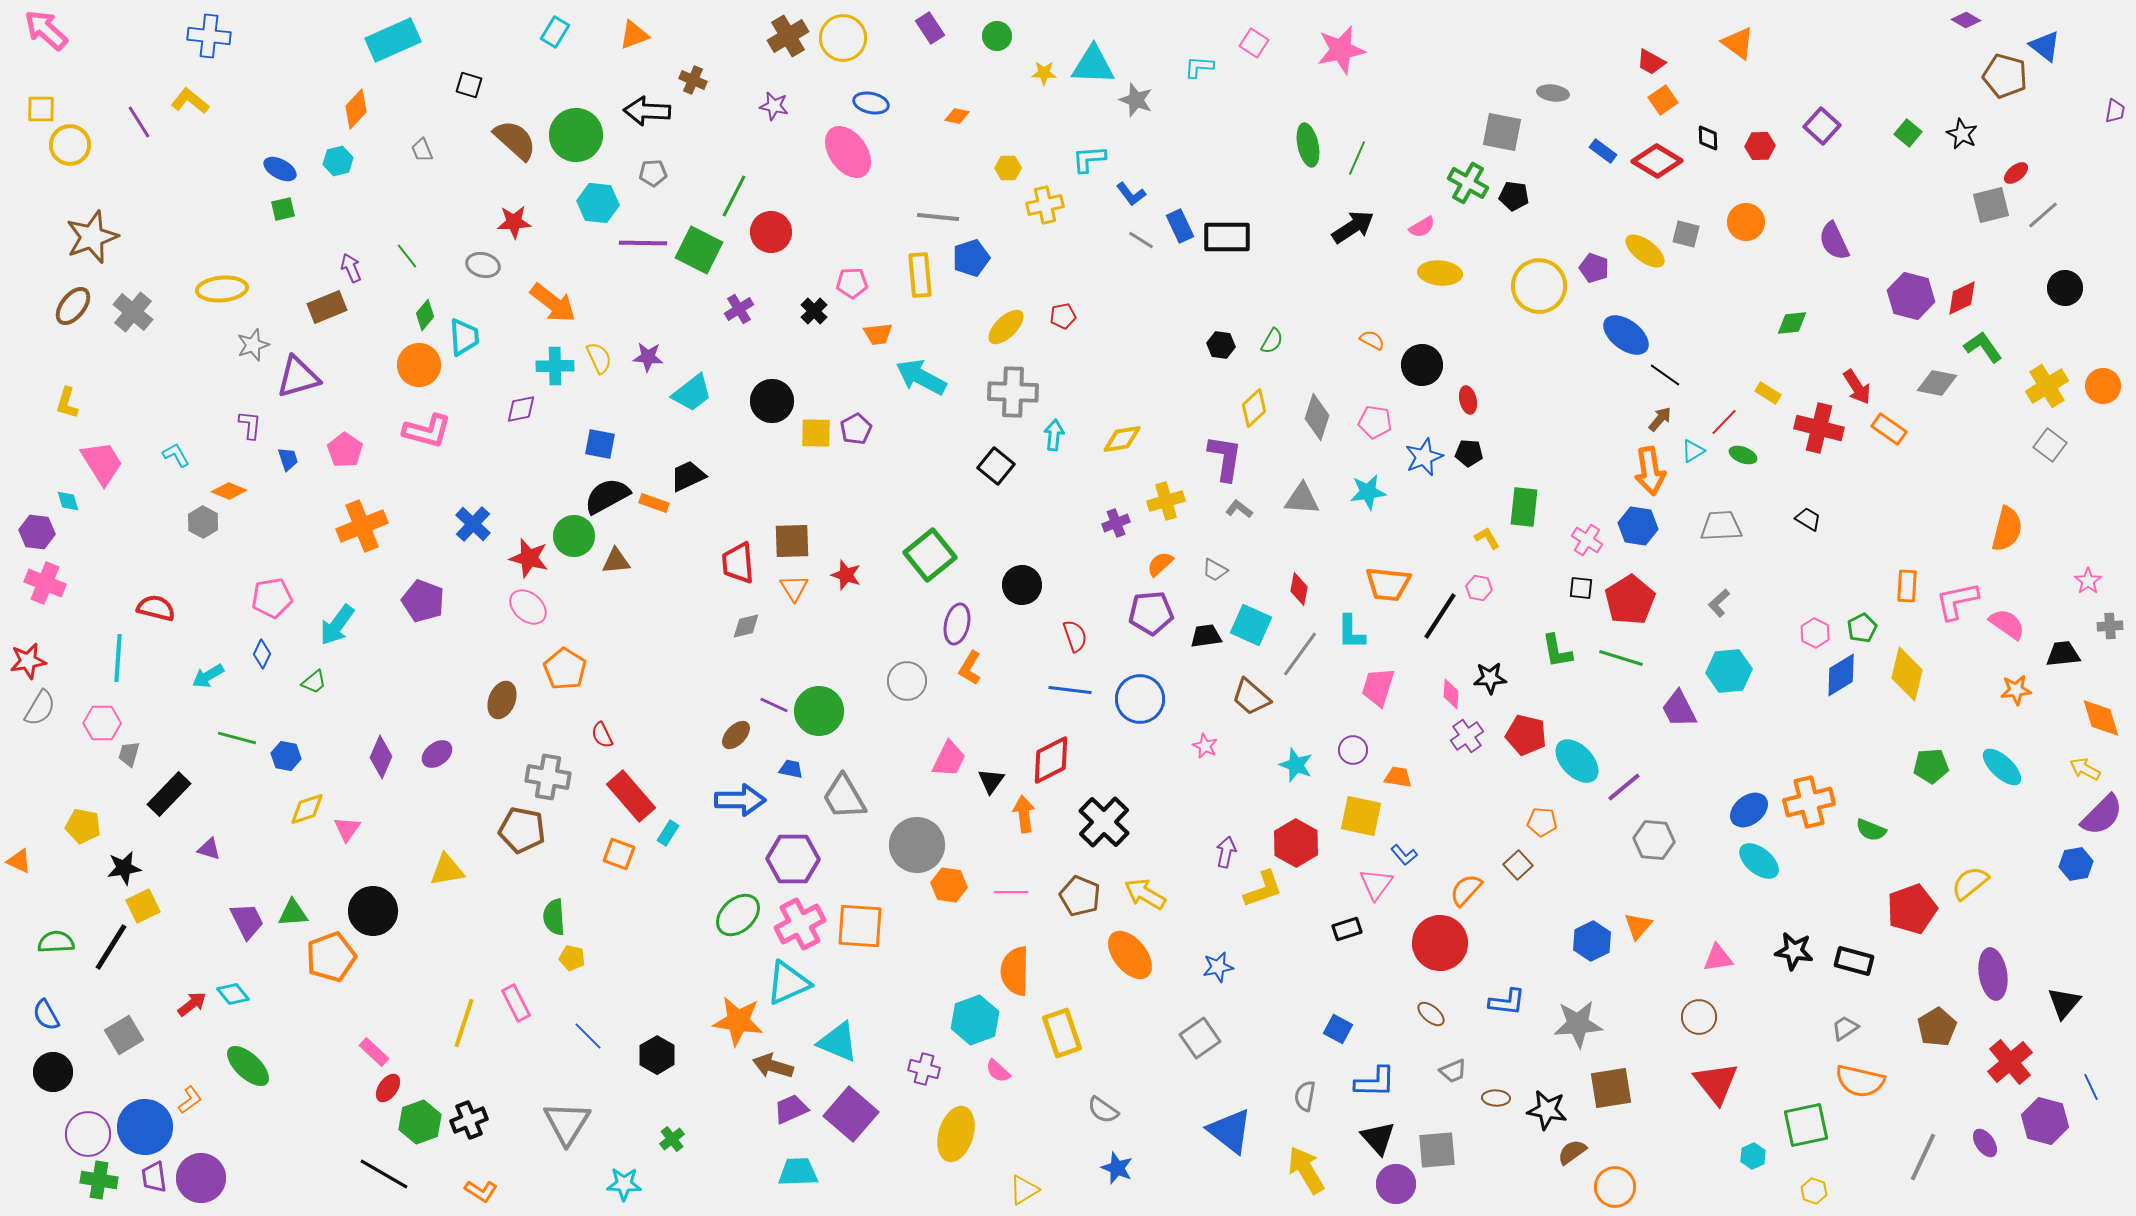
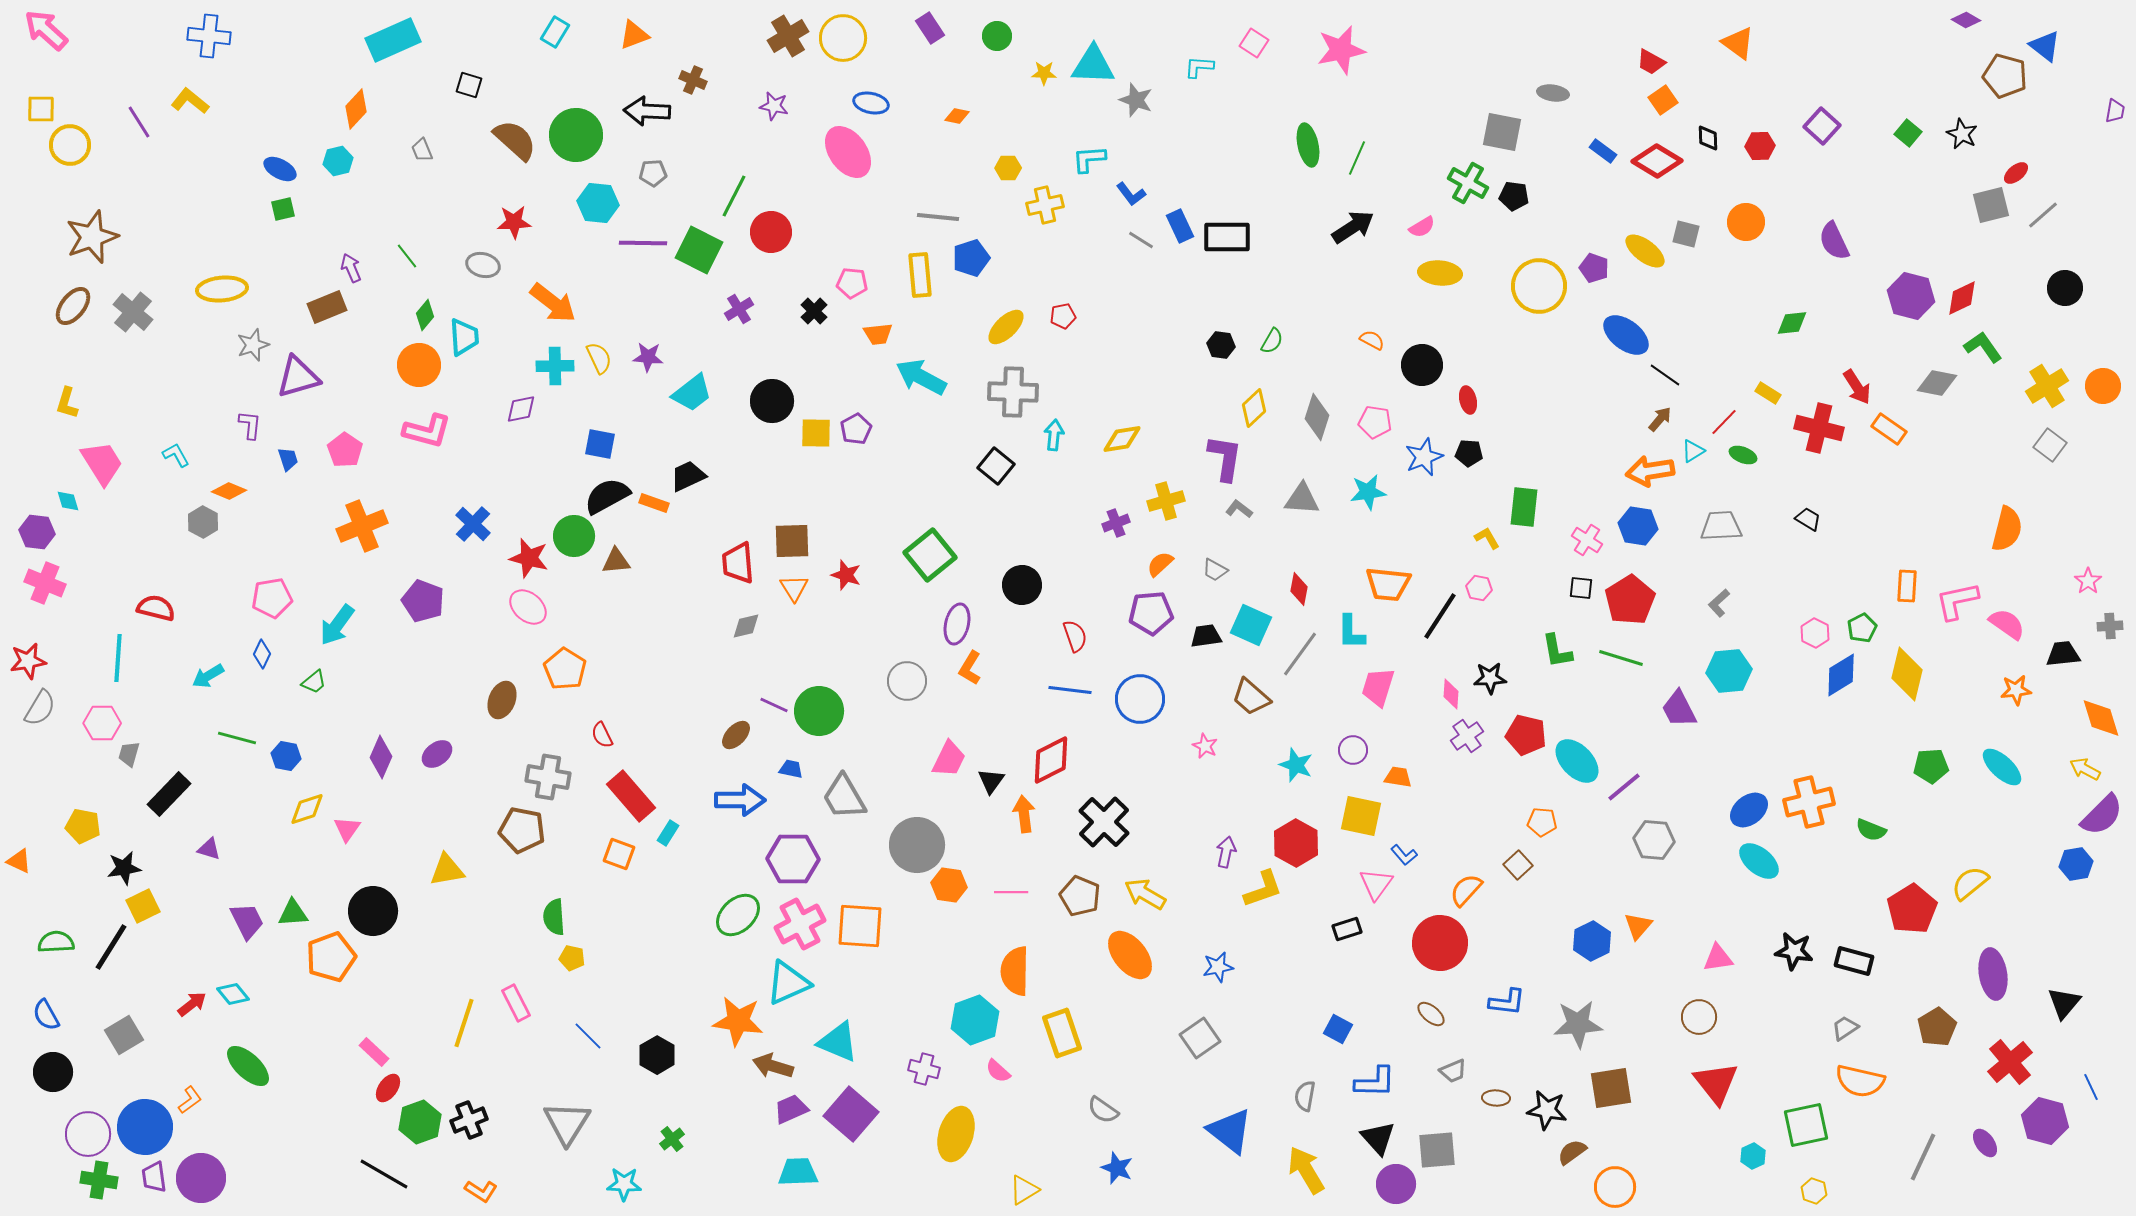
pink pentagon at (852, 283): rotated 8 degrees clockwise
orange arrow at (1650, 471): rotated 90 degrees clockwise
red pentagon at (1912, 909): rotated 12 degrees counterclockwise
